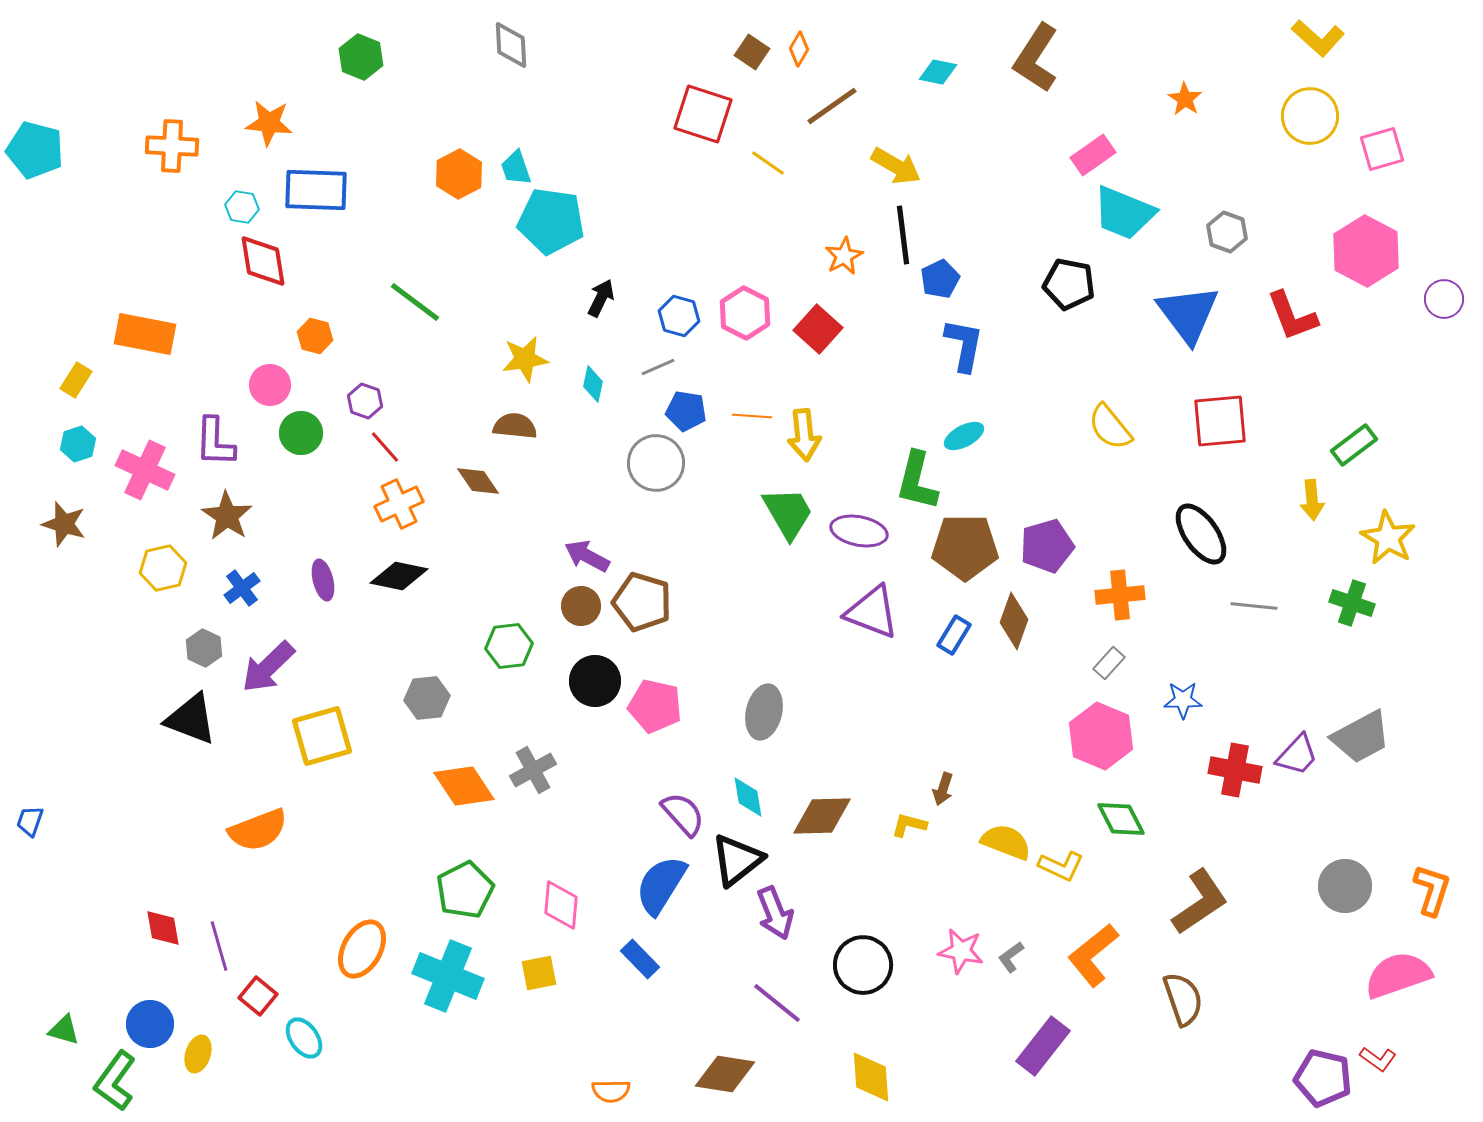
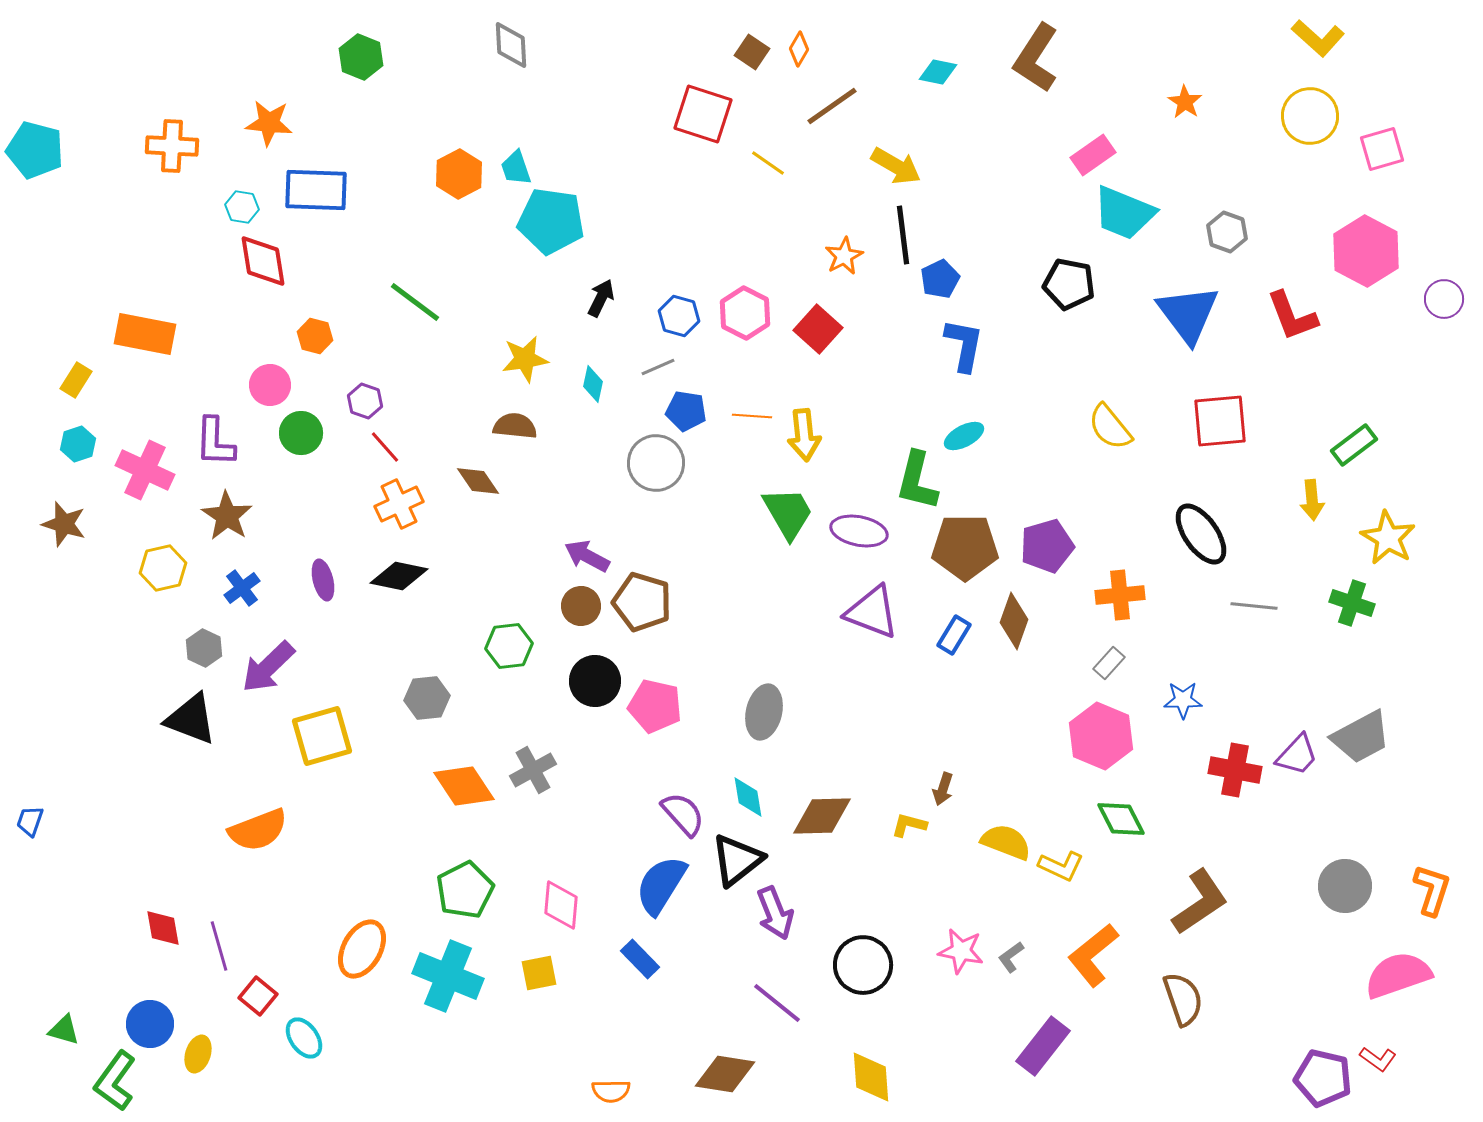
orange star at (1185, 99): moved 3 px down
